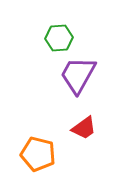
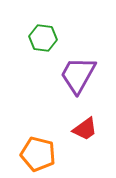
green hexagon: moved 16 px left; rotated 12 degrees clockwise
red trapezoid: moved 1 px right, 1 px down
